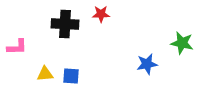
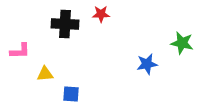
pink L-shape: moved 3 px right, 4 px down
blue square: moved 18 px down
